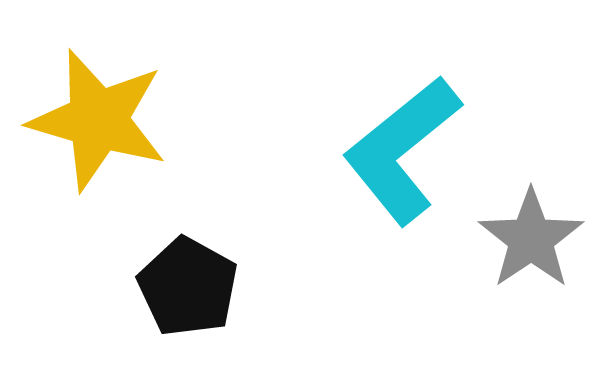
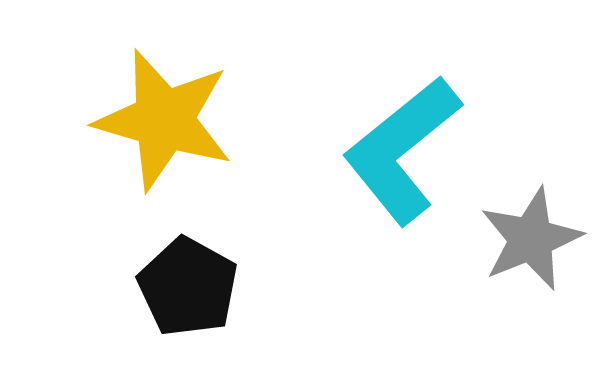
yellow star: moved 66 px right
gray star: rotated 12 degrees clockwise
